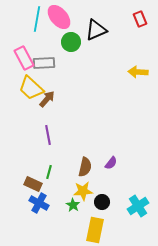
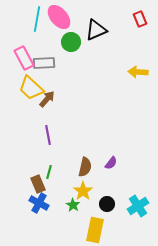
brown rectangle: moved 5 px right; rotated 42 degrees clockwise
yellow star: rotated 30 degrees counterclockwise
black circle: moved 5 px right, 2 px down
